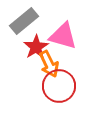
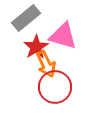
gray rectangle: moved 2 px right, 3 px up
orange arrow: moved 3 px left
red circle: moved 4 px left, 1 px down
